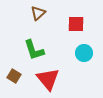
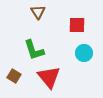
brown triangle: moved 1 px up; rotated 21 degrees counterclockwise
red square: moved 1 px right, 1 px down
red triangle: moved 1 px right, 2 px up
